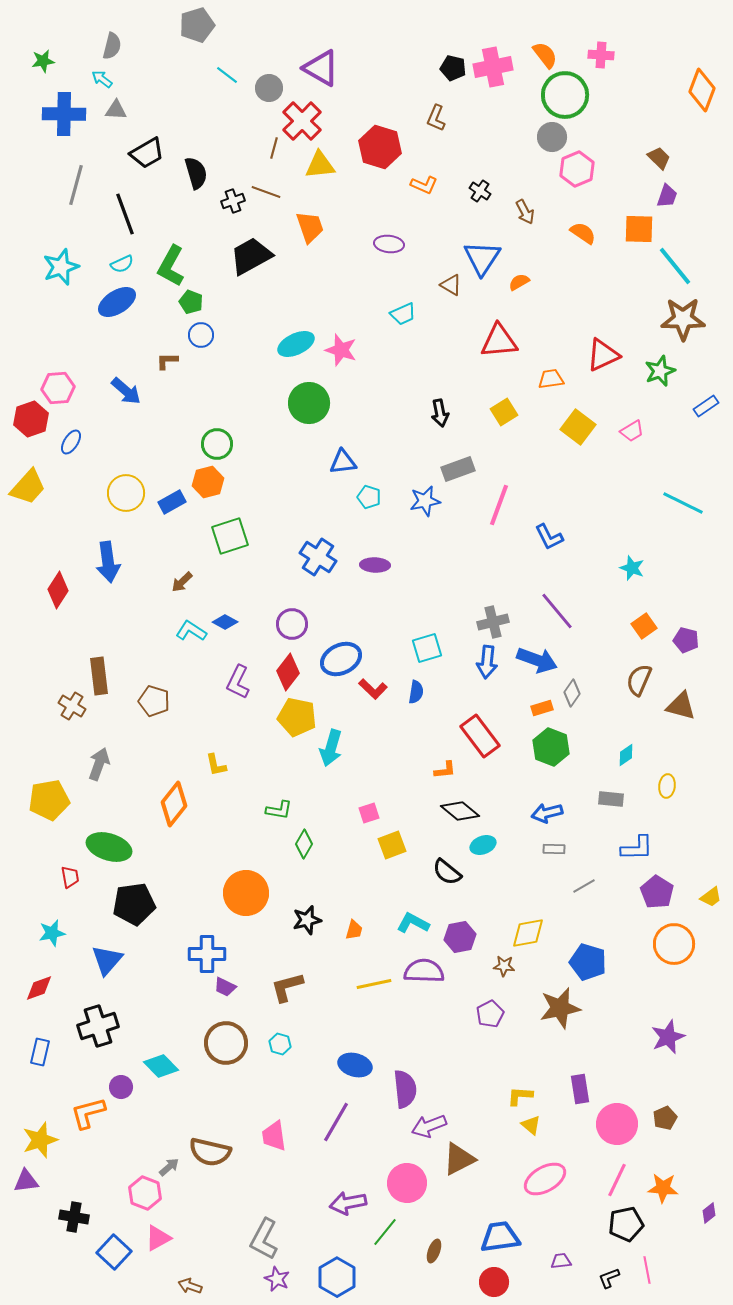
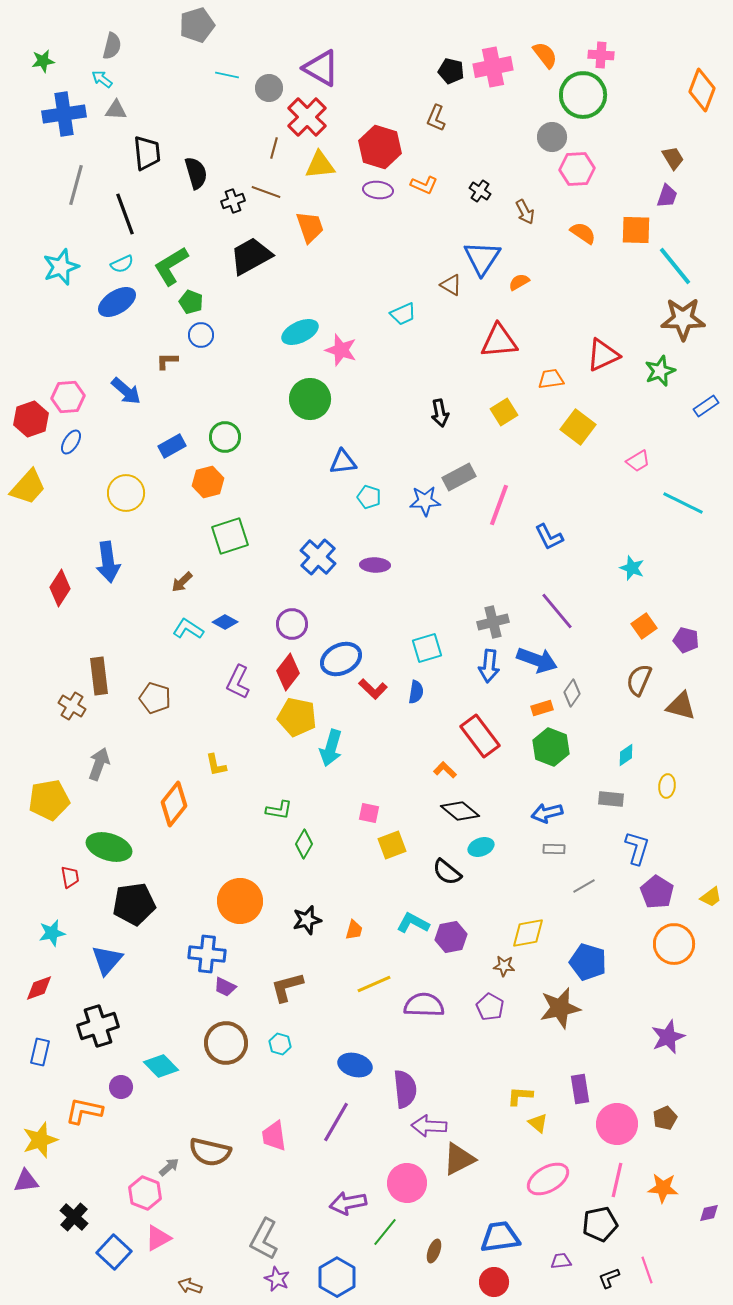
black pentagon at (453, 68): moved 2 px left, 3 px down
cyan line at (227, 75): rotated 25 degrees counterclockwise
green circle at (565, 95): moved 18 px right
blue cross at (64, 114): rotated 9 degrees counterclockwise
red cross at (302, 121): moved 5 px right, 4 px up
black trapezoid at (147, 153): rotated 66 degrees counterclockwise
brown trapezoid at (659, 158): moved 14 px right; rotated 15 degrees clockwise
pink hexagon at (577, 169): rotated 20 degrees clockwise
orange square at (639, 229): moved 3 px left, 1 px down
purple ellipse at (389, 244): moved 11 px left, 54 px up
green L-shape at (171, 266): rotated 30 degrees clockwise
cyan ellipse at (296, 344): moved 4 px right, 12 px up
pink hexagon at (58, 388): moved 10 px right, 9 px down
green circle at (309, 403): moved 1 px right, 4 px up
pink trapezoid at (632, 431): moved 6 px right, 30 px down
green circle at (217, 444): moved 8 px right, 7 px up
gray rectangle at (458, 469): moved 1 px right, 8 px down; rotated 8 degrees counterclockwise
blue star at (425, 501): rotated 8 degrees clockwise
blue rectangle at (172, 502): moved 56 px up
blue cross at (318, 557): rotated 9 degrees clockwise
red diamond at (58, 590): moved 2 px right, 2 px up
cyan L-shape at (191, 631): moved 3 px left, 2 px up
blue arrow at (487, 662): moved 2 px right, 4 px down
brown pentagon at (154, 701): moved 1 px right, 3 px up
orange L-shape at (445, 770): rotated 130 degrees counterclockwise
pink square at (369, 813): rotated 30 degrees clockwise
cyan ellipse at (483, 845): moved 2 px left, 2 px down
blue L-shape at (637, 848): rotated 72 degrees counterclockwise
orange circle at (246, 893): moved 6 px left, 8 px down
purple hexagon at (460, 937): moved 9 px left
blue cross at (207, 954): rotated 6 degrees clockwise
purple semicircle at (424, 971): moved 34 px down
yellow line at (374, 984): rotated 12 degrees counterclockwise
purple pentagon at (490, 1014): moved 7 px up; rotated 16 degrees counterclockwise
orange L-shape at (88, 1113): moved 4 px left, 2 px up; rotated 27 degrees clockwise
yellow triangle at (531, 1125): moved 7 px right, 2 px up
purple arrow at (429, 1126): rotated 24 degrees clockwise
pink ellipse at (545, 1179): moved 3 px right
pink line at (617, 1180): rotated 12 degrees counterclockwise
purple diamond at (709, 1213): rotated 25 degrees clockwise
black cross at (74, 1217): rotated 32 degrees clockwise
black pentagon at (626, 1224): moved 26 px left
pink line at (647, 1270): rotated 8 degrees counterclockwise
